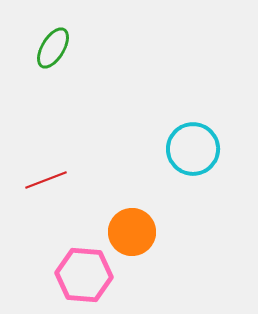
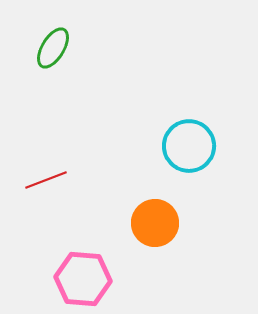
cyan circle: moved 4 px left, 3 px up
orange circle: moved 23 px right, 9 px up
pink hexagon: moved 1 px left, 4 px down
